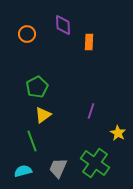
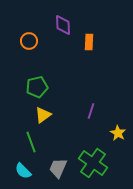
orange circle: moved 2 px right, 7 px down
green pentagon: rotated 15 degrees clockwise
green line: moved 1 px left, 1 px down
green cross: moved 2 px left
cyan semicircle: rotated 120 degrees counterclockwise
